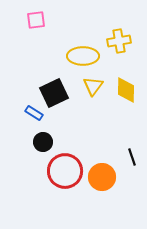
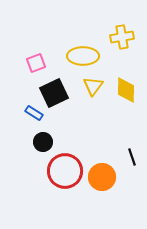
pink square: moved 43 px down; rotated 12 degrees counterclockwise
yellow cross: moved 3 px right, 4 px up
